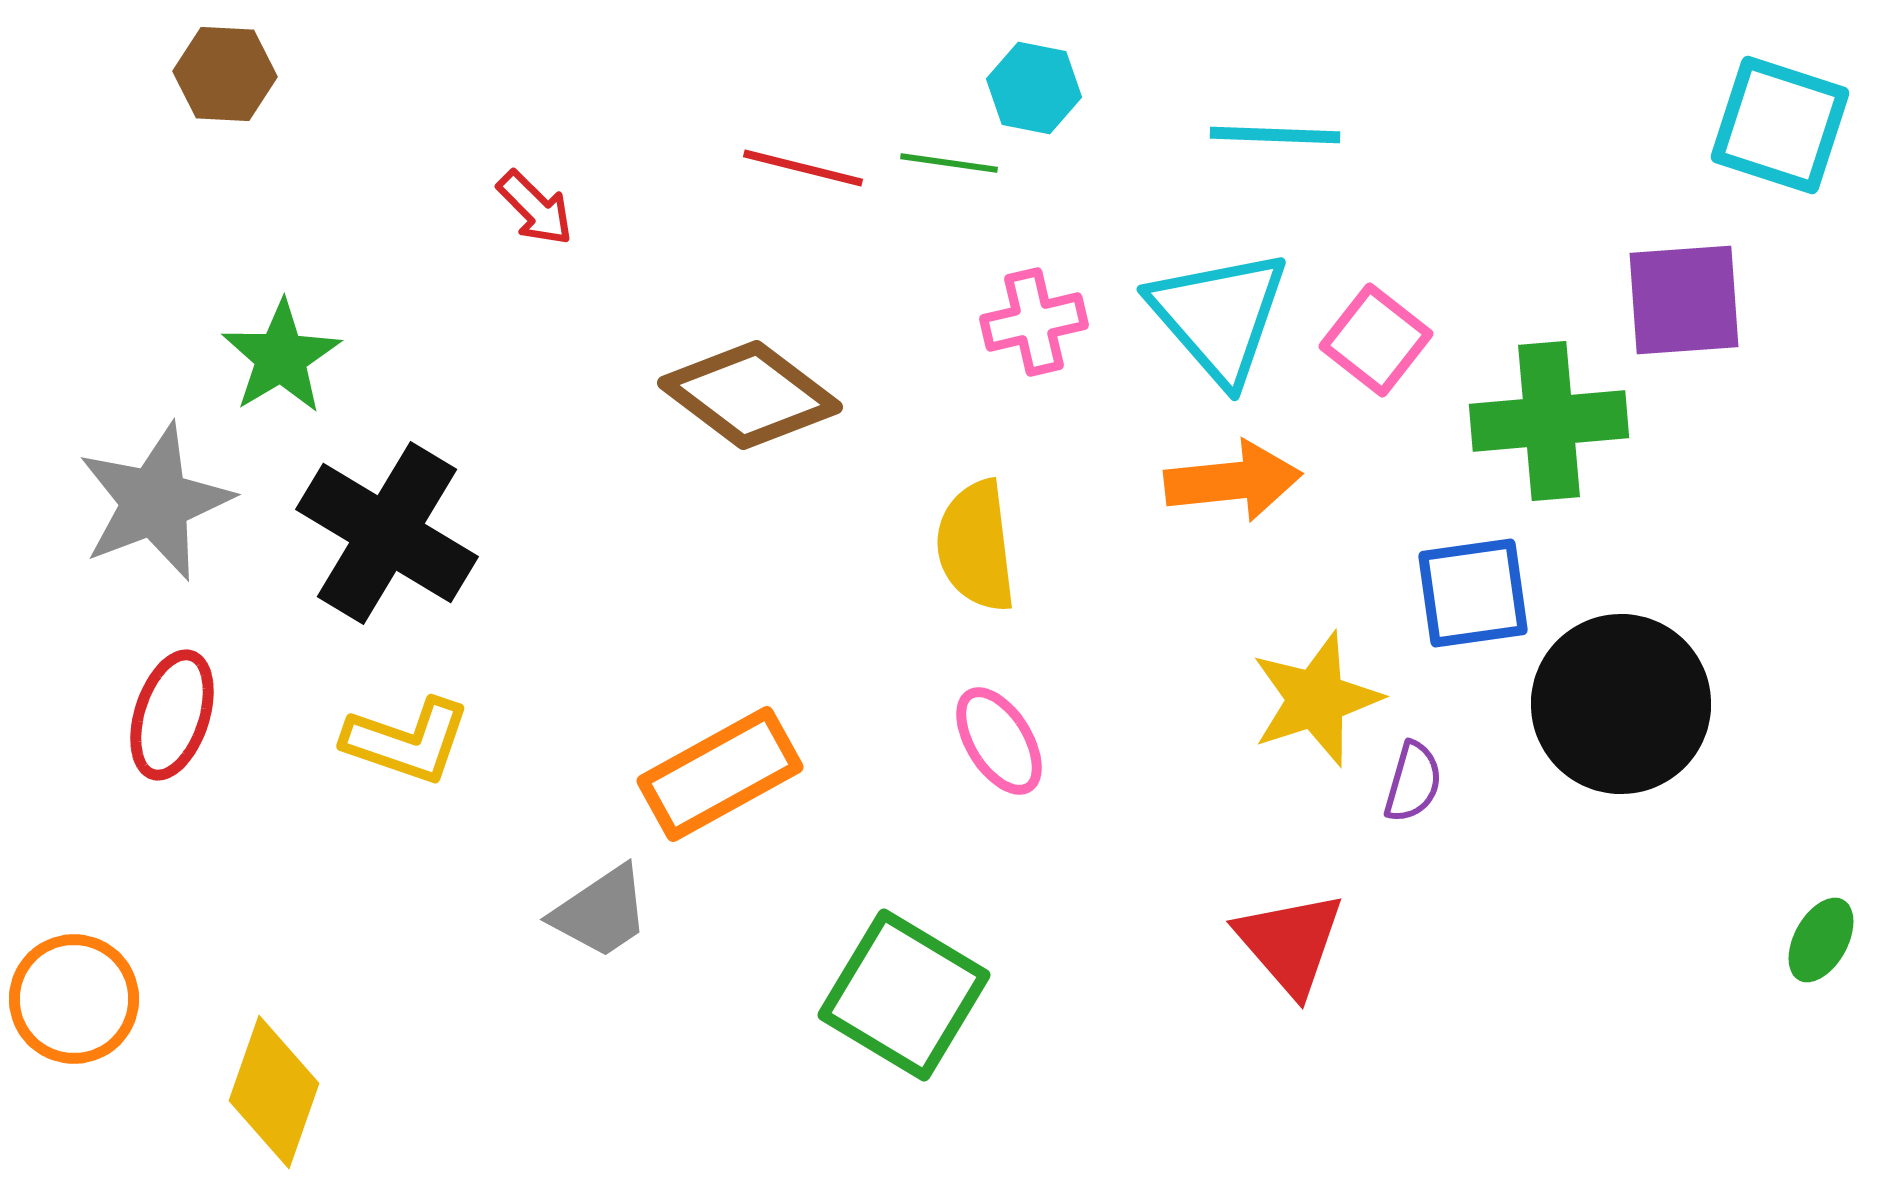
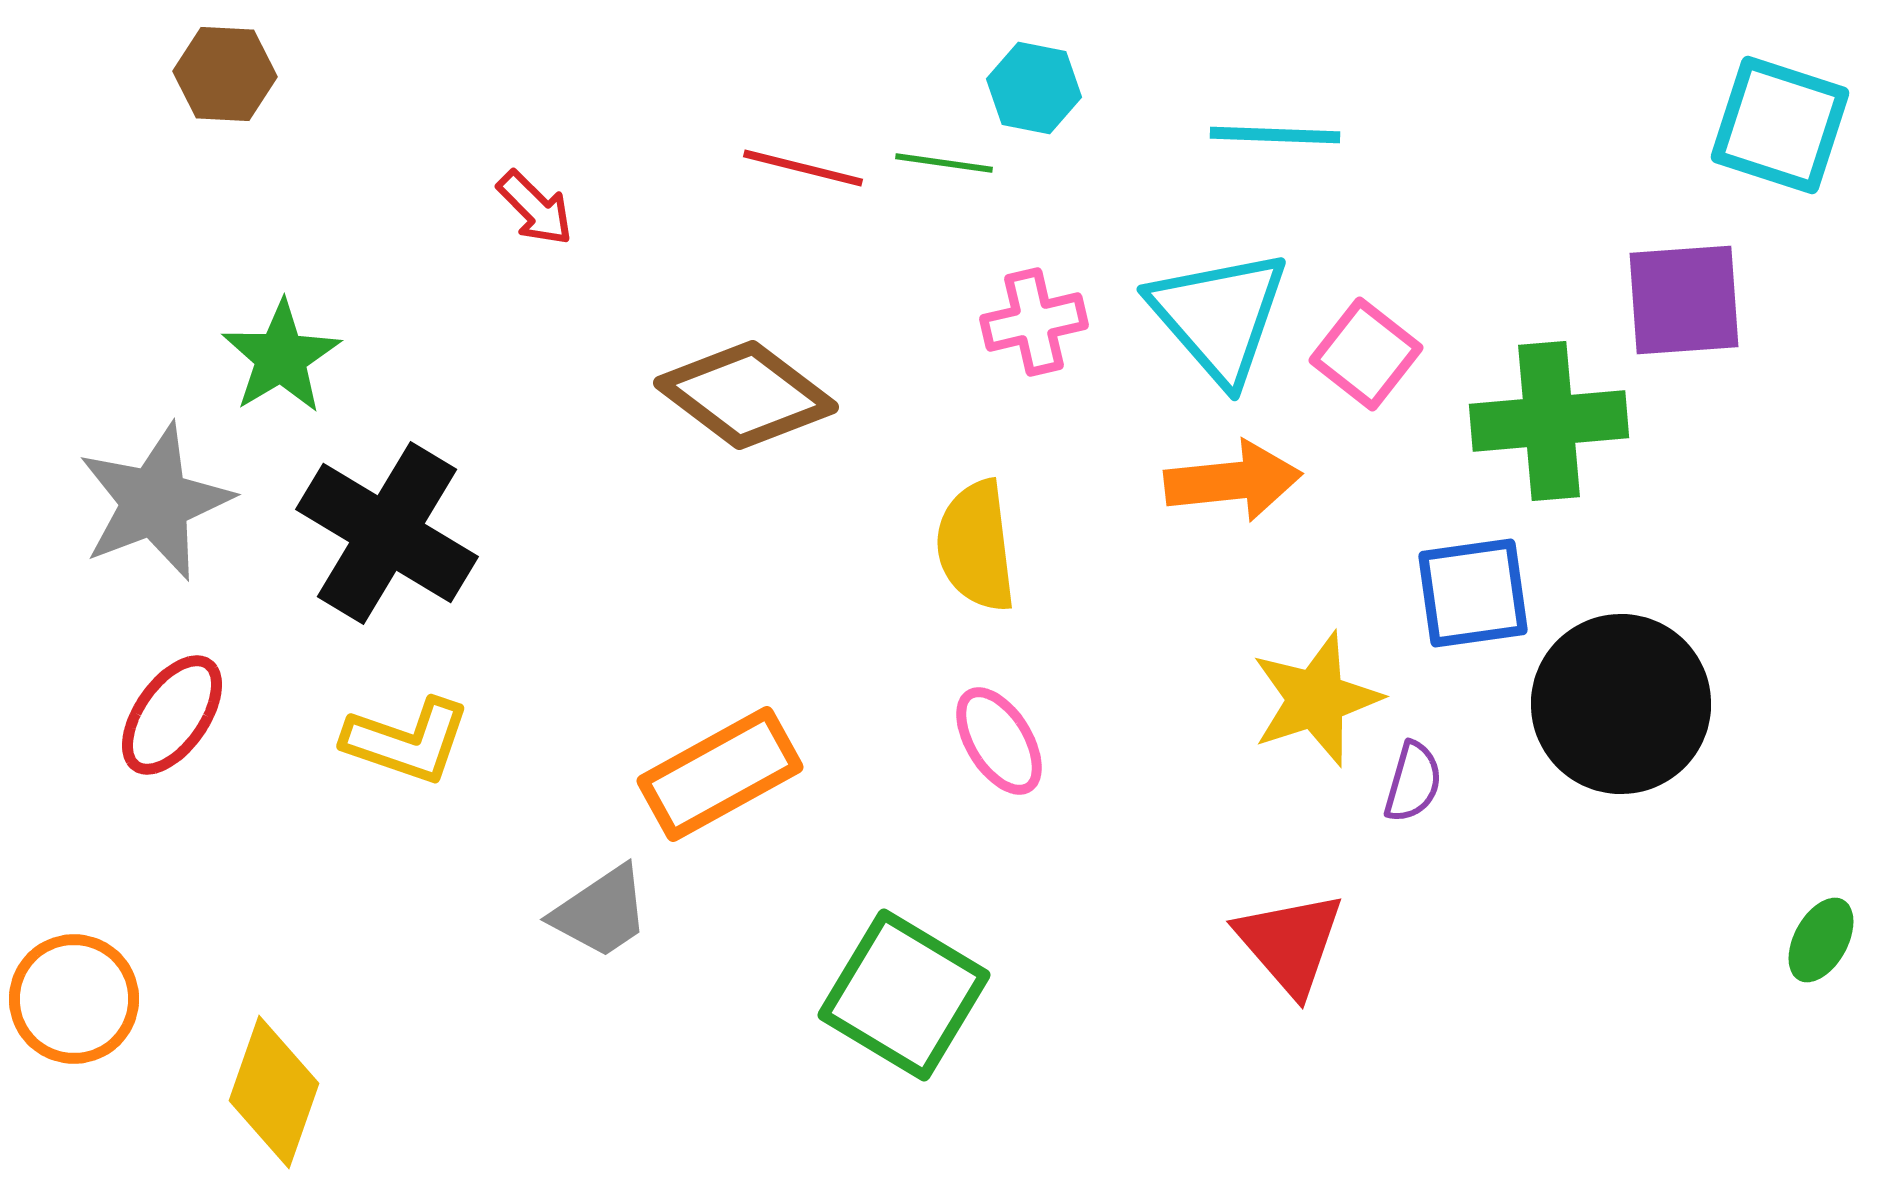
green line: moved 5 px left
pink square: moved 10 px left, 14 px down
brown diamond: moved 4 px left
red ellipse: rotated 17 degrees clockwise
